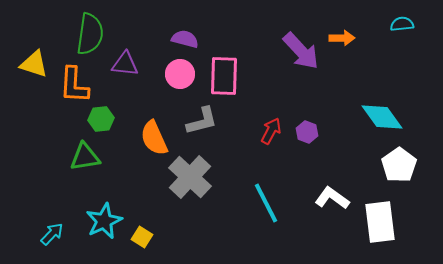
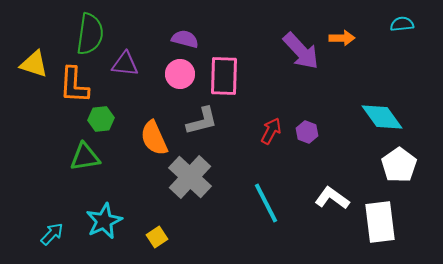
yellow square: moved 15 px right; rotated 25 degrees clockwise
